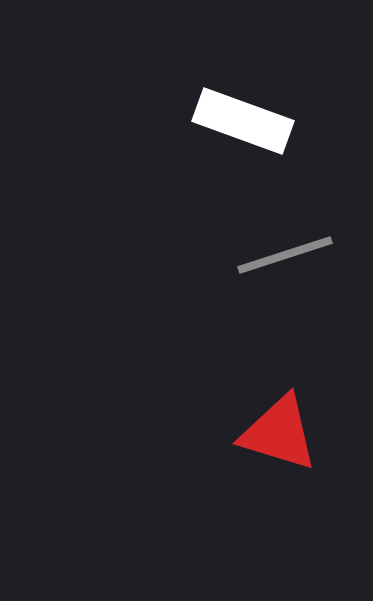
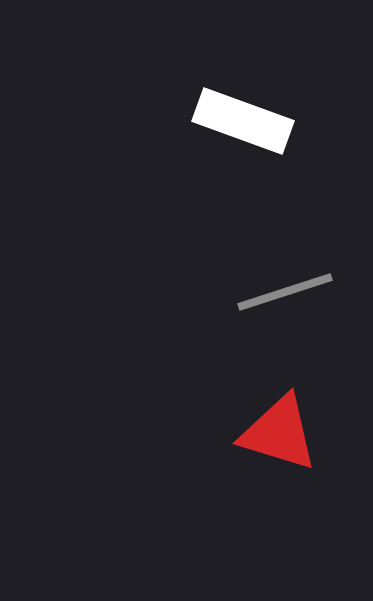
gray line: moved 37 px down
